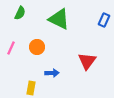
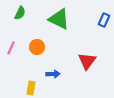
blue arrow: moved 1 px right, 1 px down
